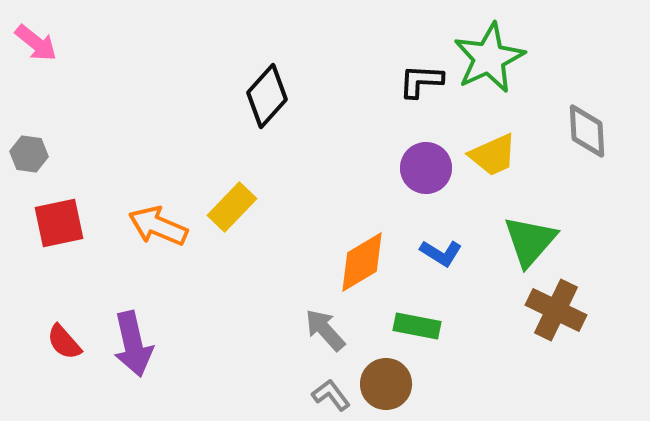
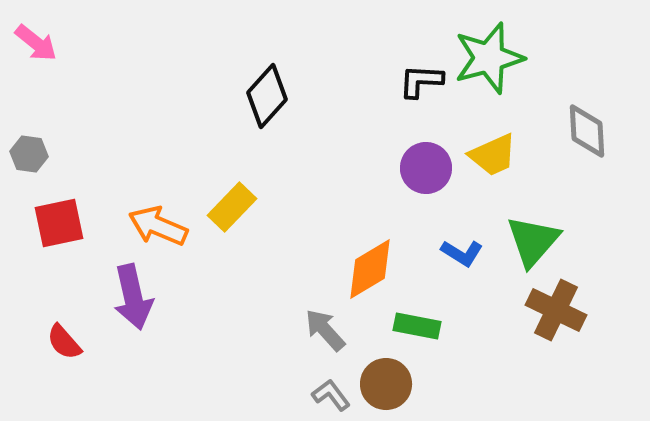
green star: rotated 10 degrees clockwise
green triangle: moved 3 px right
blue L-shape: moved 21 px right
orange diamond: moved 8 px right, 7 px down
purple arrow: moved 47 px up
